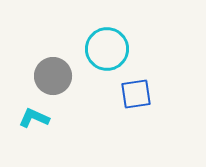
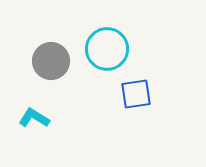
gray circle: moved 2 px left, 15 px up
cyan L-shape: rotated 8 degrees clockwise
